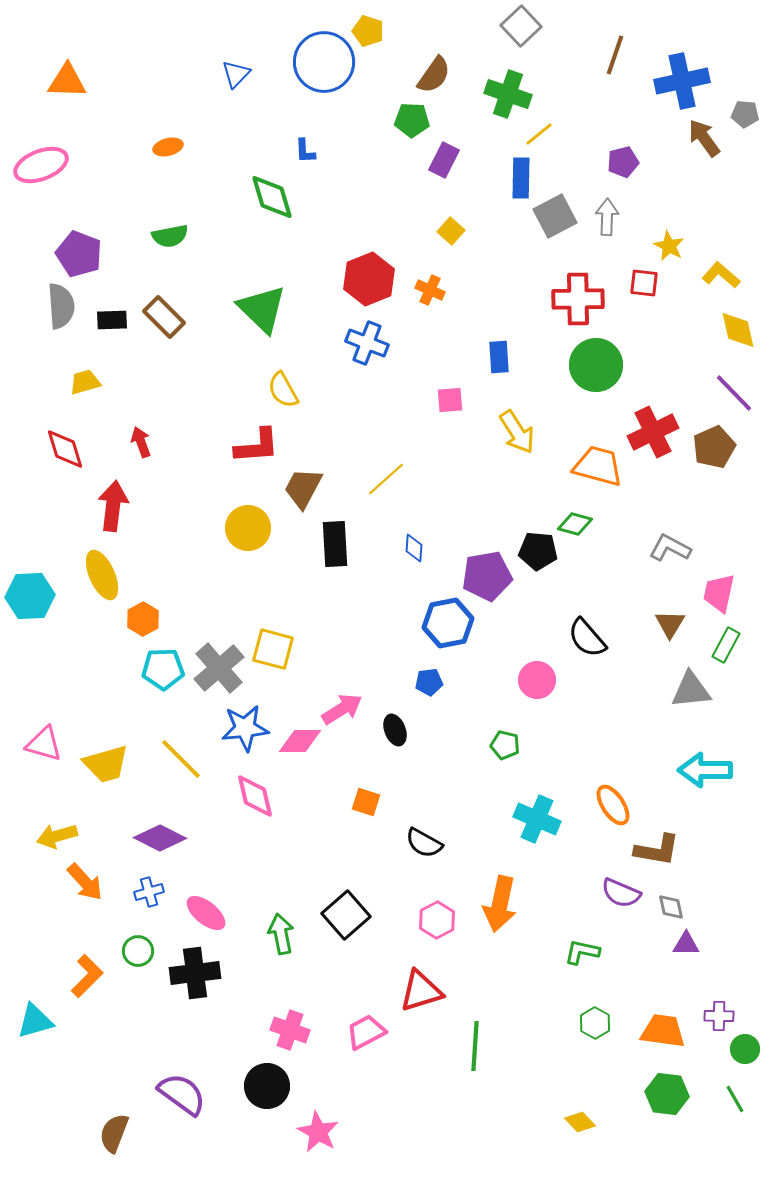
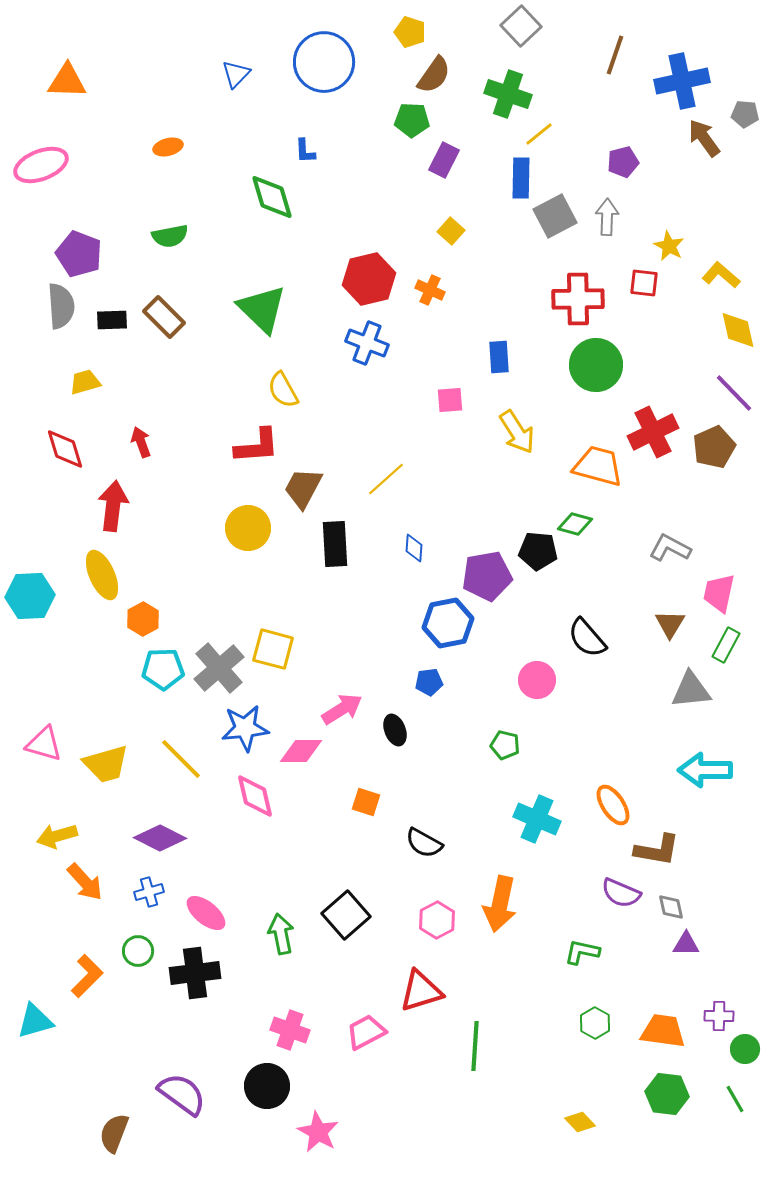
yellow pentagon at (368, 31): moved 42 px right, 1 px down
red hexagon at (369, 279): rotated 9 degrees clockwise
pink diamond at (300, 741): moved 1 px right, 10 px down
